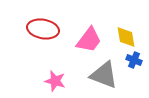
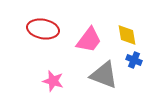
yellow diamond: moved 1 px right, 2 px up
pink star: moved 2 px left
